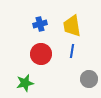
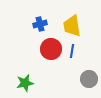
red circle: moved 10 px right, 5 px up
